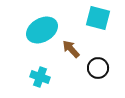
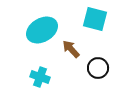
cyan square: moved 3 px left, 1 px down
